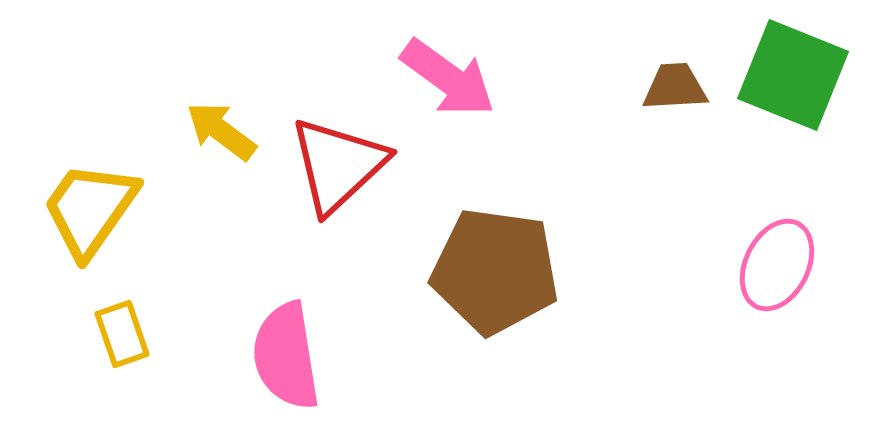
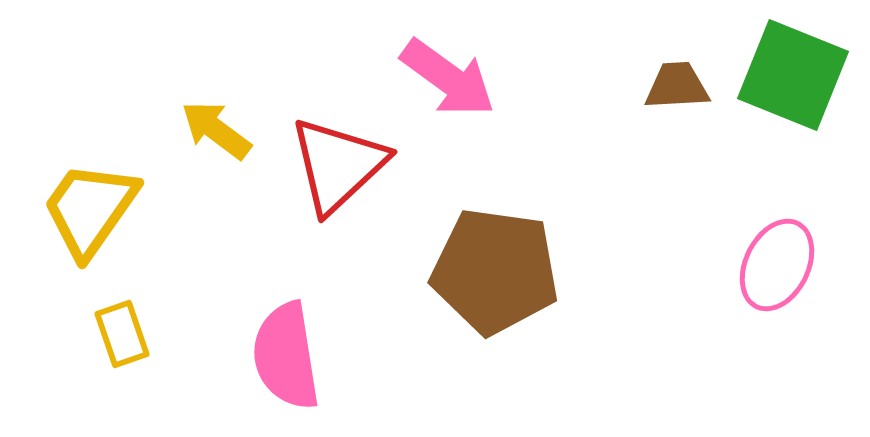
brown trapezoid: moved 2 px right, 1 px up
yellow arrow: moved 5 px left, 1 px up
